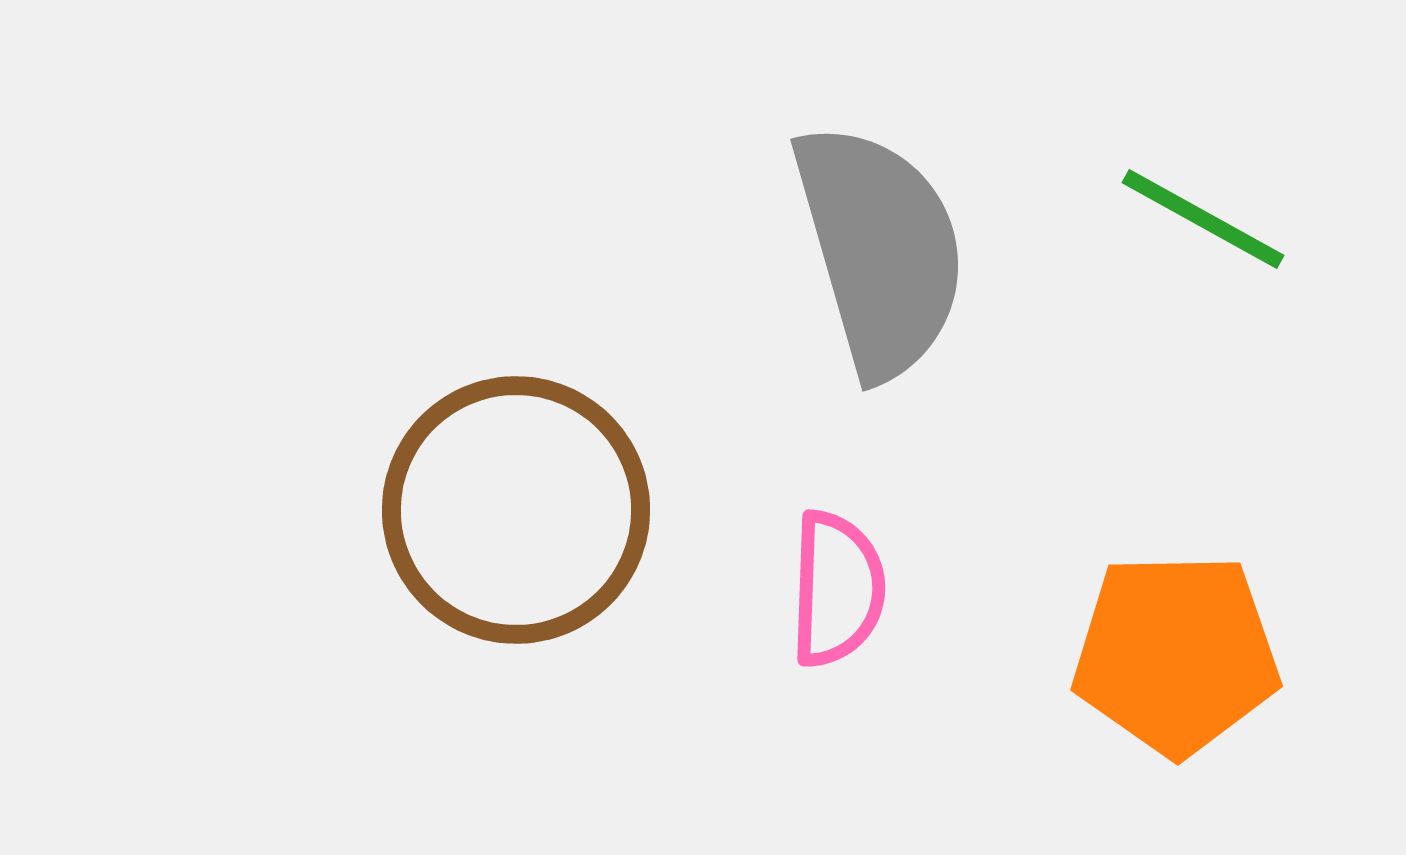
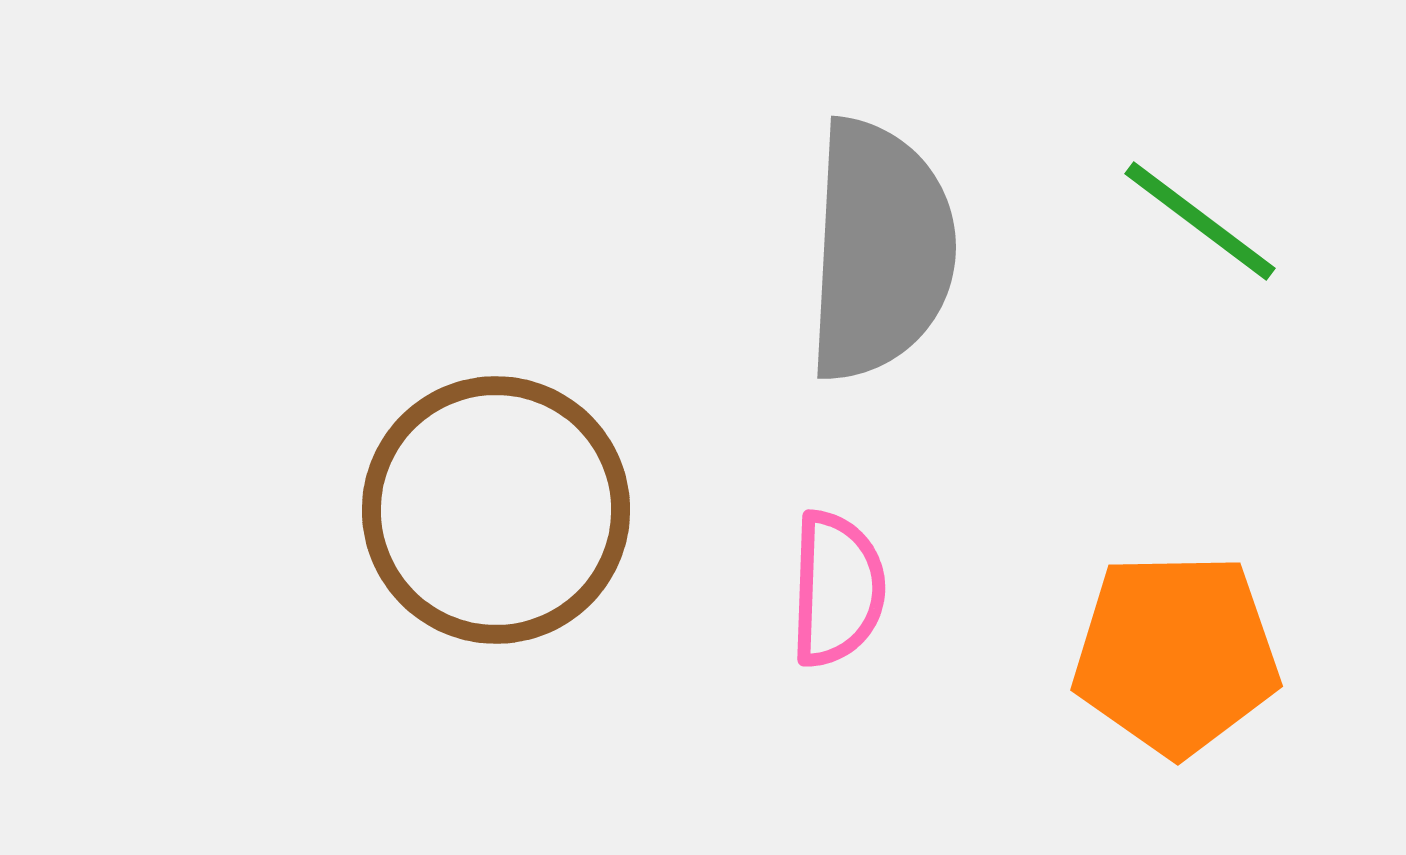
green line: moved 3 px left, 2 px down; rotated 8 degrees clockwise
gray semicircle: rotated 19 degrees clockwise
brown circle: moved 20 px left
